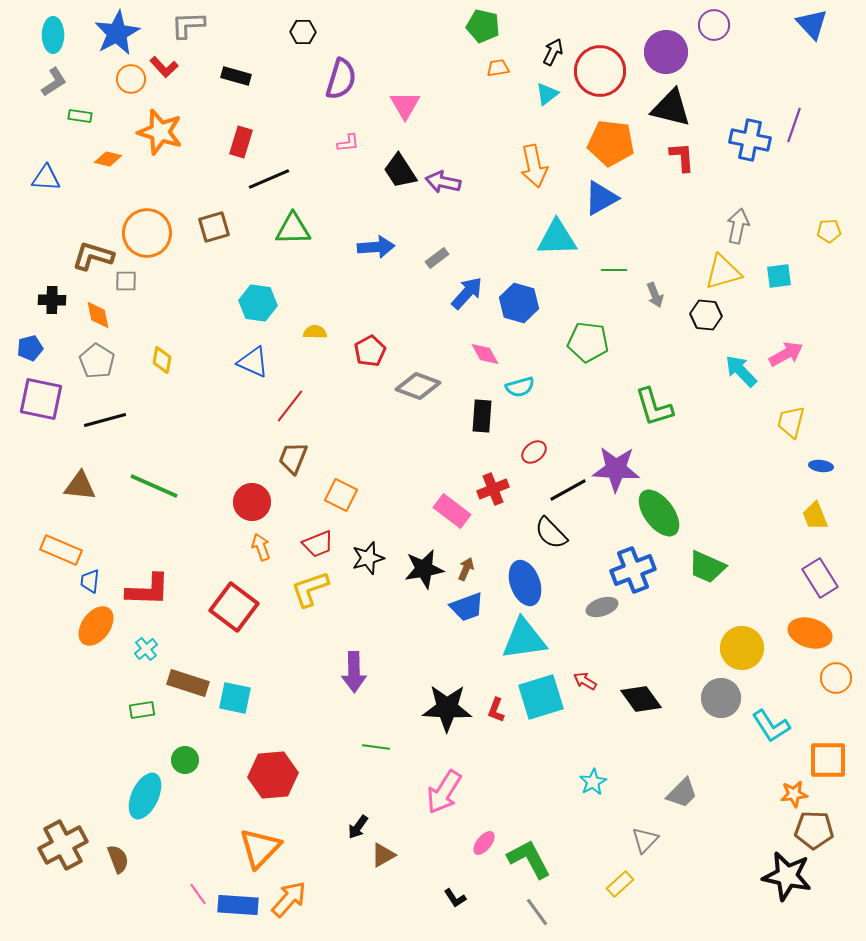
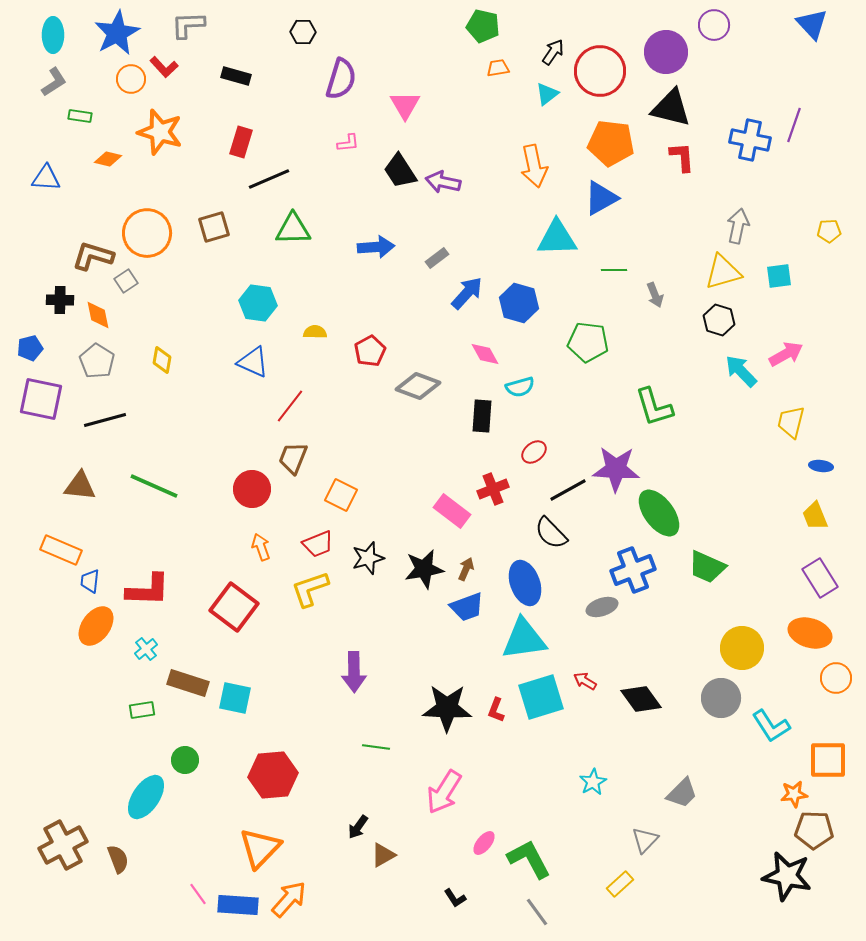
black arrow at (553, 52): rotated 8 degrees clockwise
gray square at (126, 281): rotated 35 degrees counterclockwise
black cross at (52, 300): moved 8 px right
black hexagon at (706, 315): moved 13 px right, 5 px down; rotated 12 degrees clockwise
red circle at (252, 502): moved 13 px up
cyan ellipse at (145, 796): moved 1 px right, 1 px down; rotated 9 degrees clockwise
